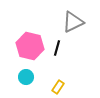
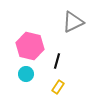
black line: moved 13 px down
cyan circle: moved 3 px up
